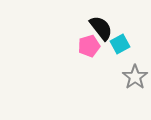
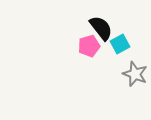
gray star: moved 3 px up; rotated 15 degrees counterclockwise
